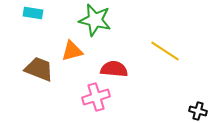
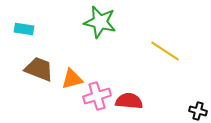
cyan rectangle: moved 9 px left, 16 px down
green star: moved 5 px right, 2 px down
orange triangle: moved 28 px down
red semicircle: moved 15 px right, 32 px down
pink cross: moved 1 px right, 1 px up
